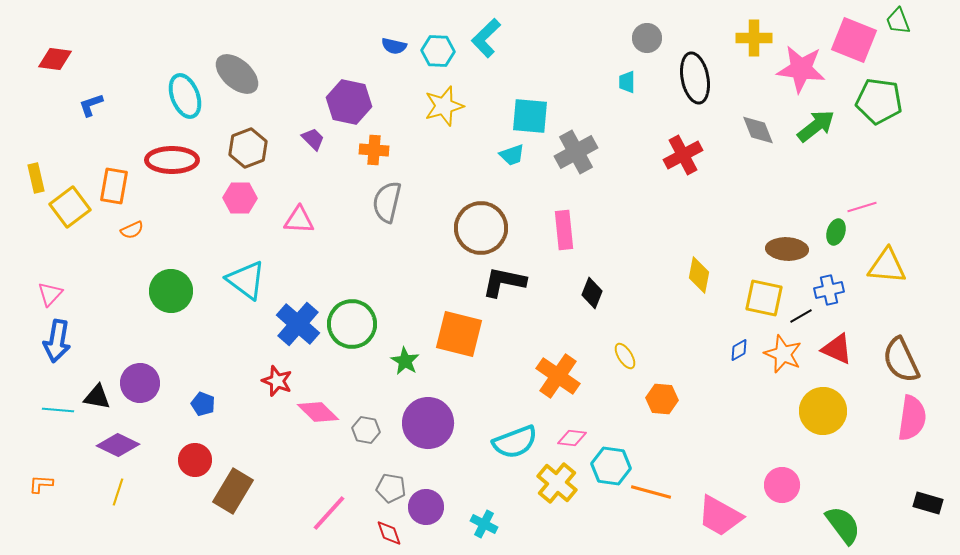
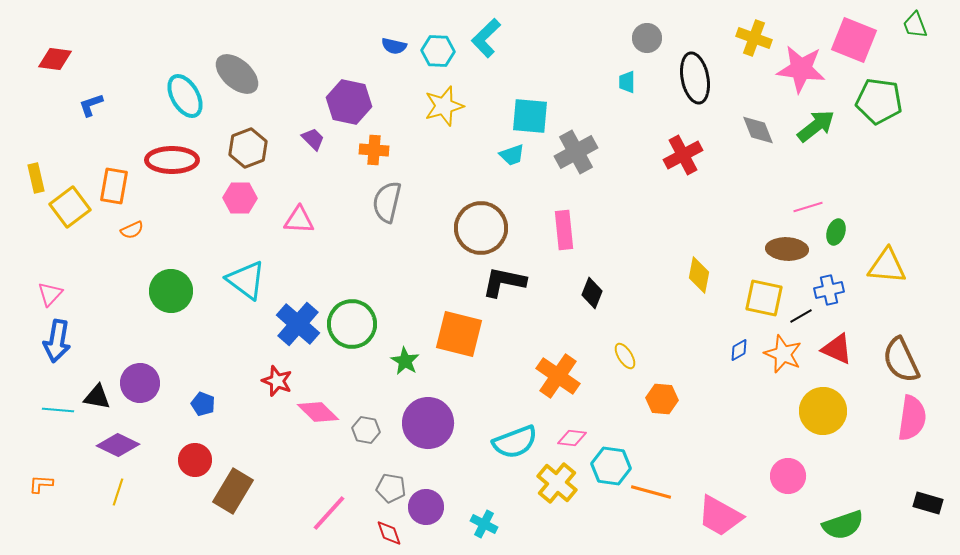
green trapezoid at (898, 21): moved 17 px right, 4 px down
yellow cross at (754, 38): rotated 20 degrees clockwise
cyan ellipse at (185, 96): rotated 9 degrees counterclockwise
pink line at (862, 207): moved 54 px left
pink circle at (782, 485): moved 6 px right, 9 px up
green semicircle at (843, 525): rotated 108 degrees clockwise
